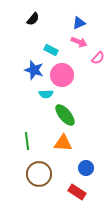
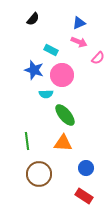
red rectangle: moved 7 px right, 4 px down
